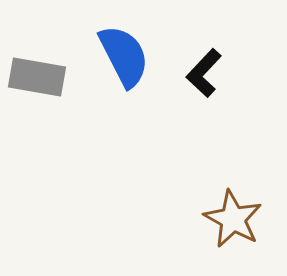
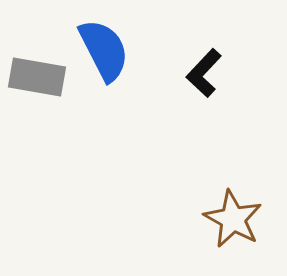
blue semicircle: moved 20 px left, 6 px up
